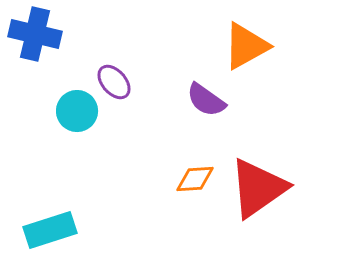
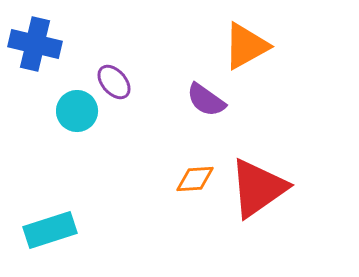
blue cross: moved 10 px down
